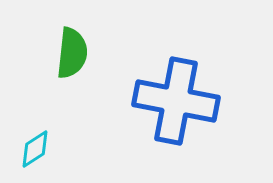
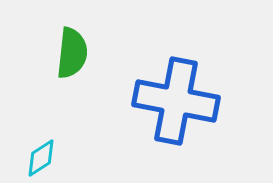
cyan diamond: moved 6 px right, 9 px down
